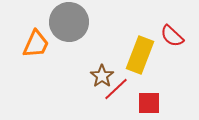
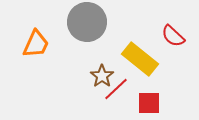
gray circle: moved 18 px right
red semicircle: moved 1 px right
yellow rectangle: moved 4 px down; rotated 72 degrees counterclockwise
